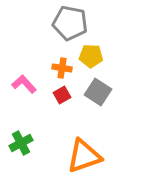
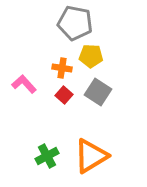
gray pentagon: moved 5 px right
red square: moved 2 px right; rotated 18 degrees counterclockwise
green cross: moved 26 px right, 13 px down
orange triangle: moved 7 px right; rotated 12 degrees counterclockwise
